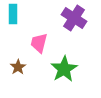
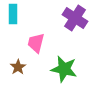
purple cross: moved 1 px right
pink trapezoid: moved 3 px left
green star: rotated 28 degrees counterclockwise
